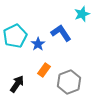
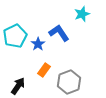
blue L-shape: moved 2 px left
black arrow: moved 1 px right, 2 px down
